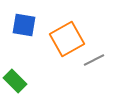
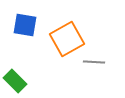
blue square: moved 1 px right
gray line: moved 2 px down; rotated 30 degrees clockwise
